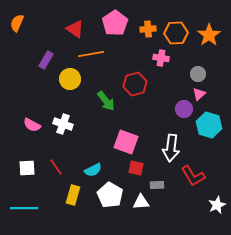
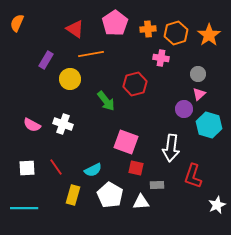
orange hexagon: rotated 15 degrees counterclockwise
red L-shape: rotated 50 degrees clockwise
